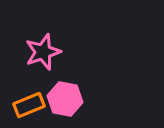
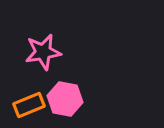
pink star: rotated 9 degrees clockwise
